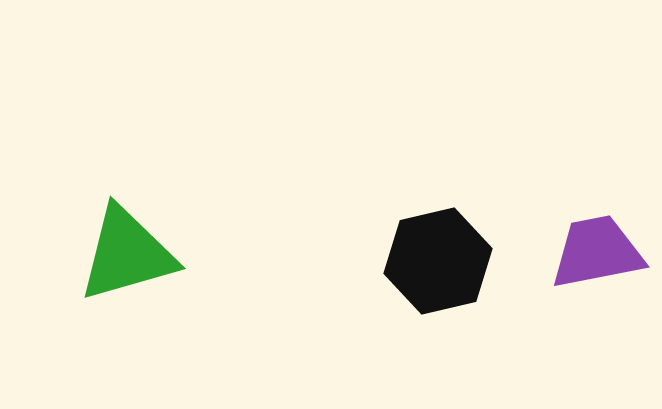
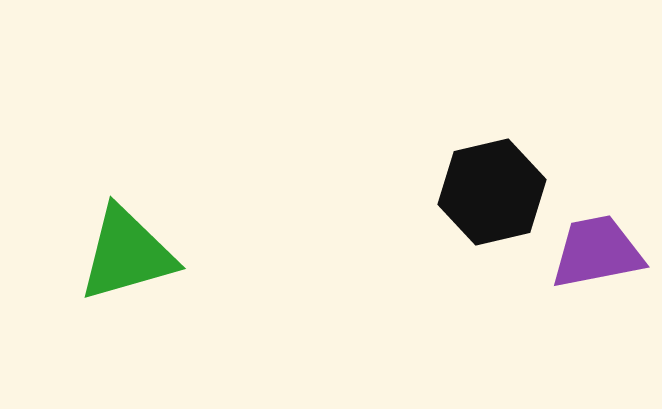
black hexagon: moved 54 px right, 69 px up
